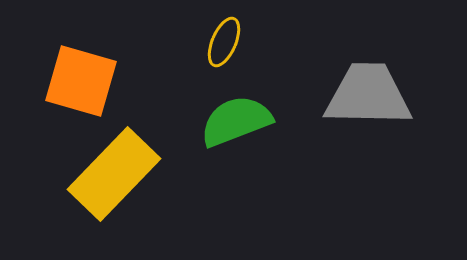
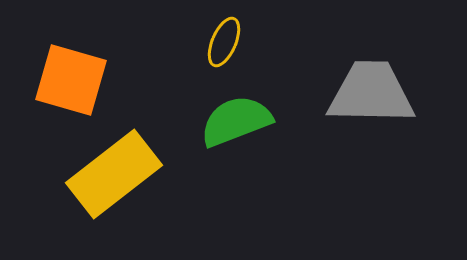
orange square: moved 10 px left, 1 px up
gray trapezoid: moved 3 px right, 2 px up
yellow rectangle: rotated 8 degrees clockwise
